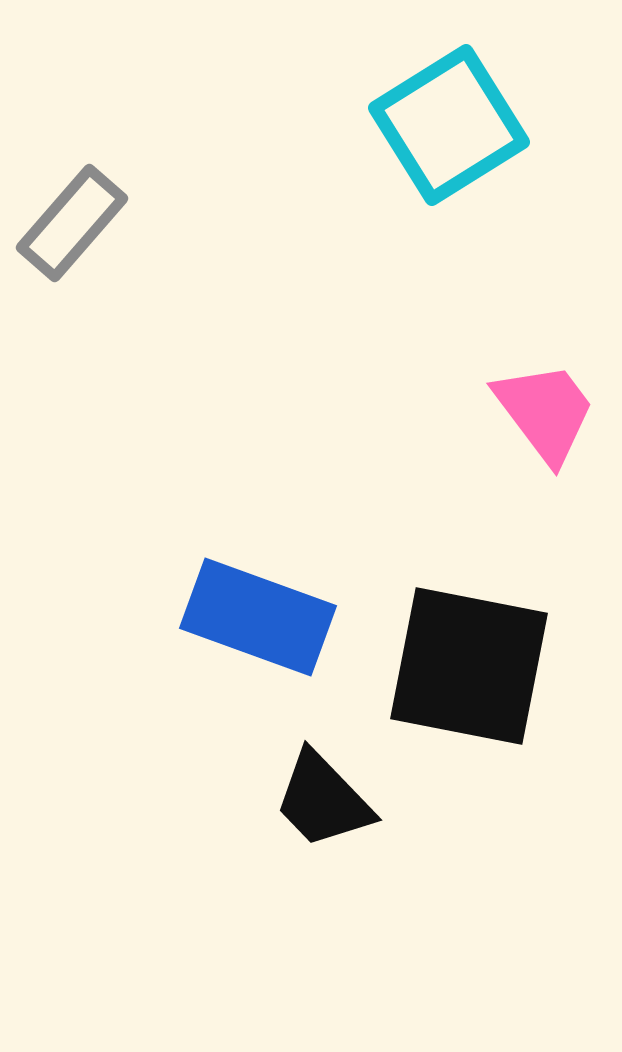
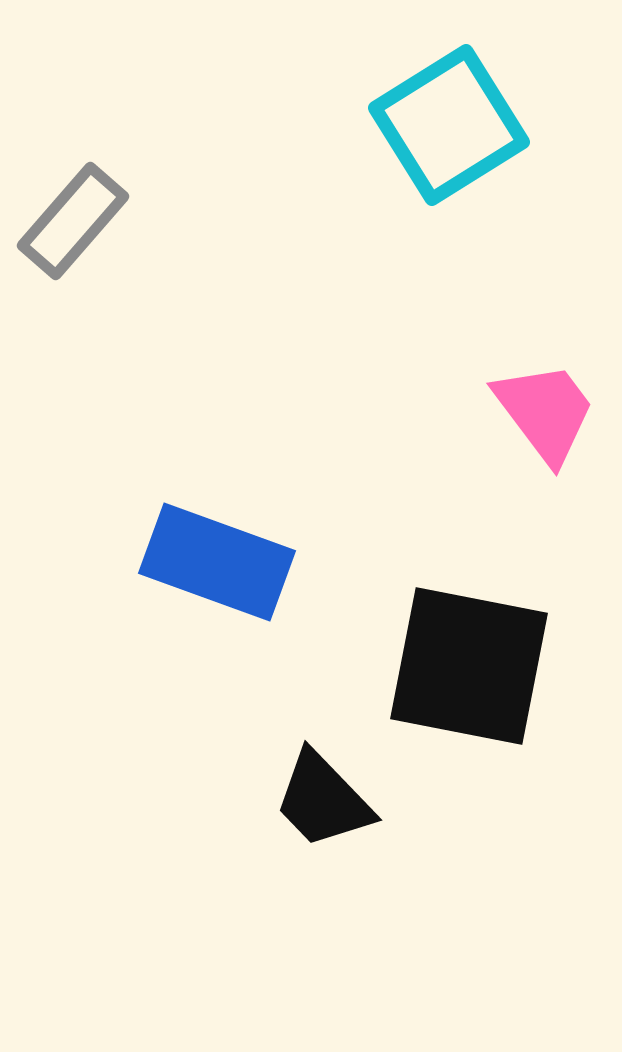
gray rectangle: moved 1 px right, 2 px up
blue rectangle: moved 41 px left, 55 px up
